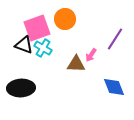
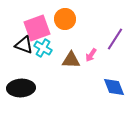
brown triangle: moved 5 px left, 4 px up
